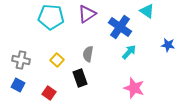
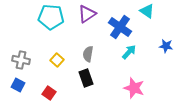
blue star: moved 2 px left, 1 px down
black rectangle: moved 6 px right
